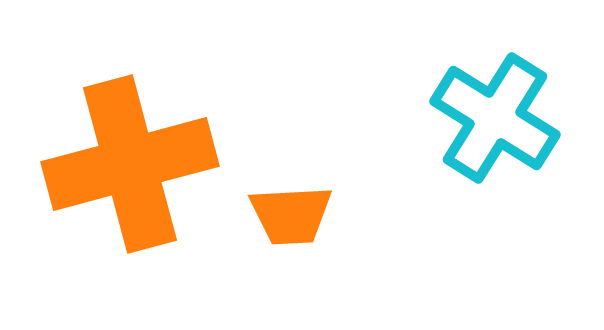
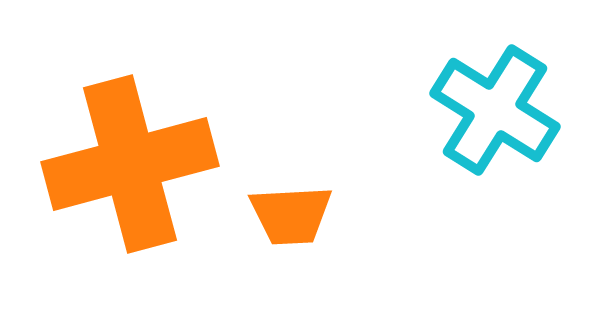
cyan cross: moved 8 px up
